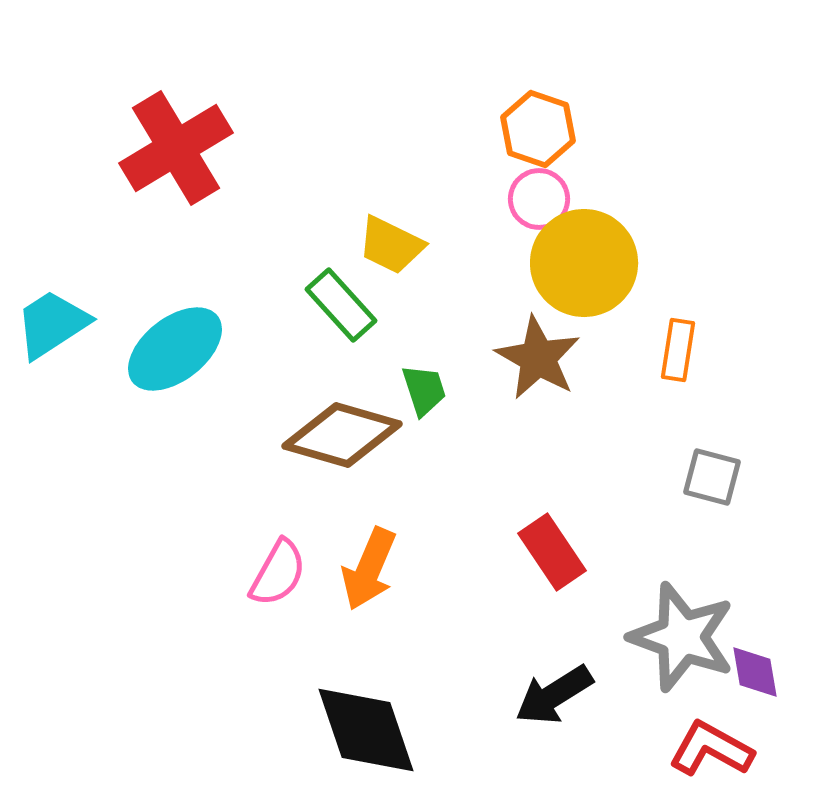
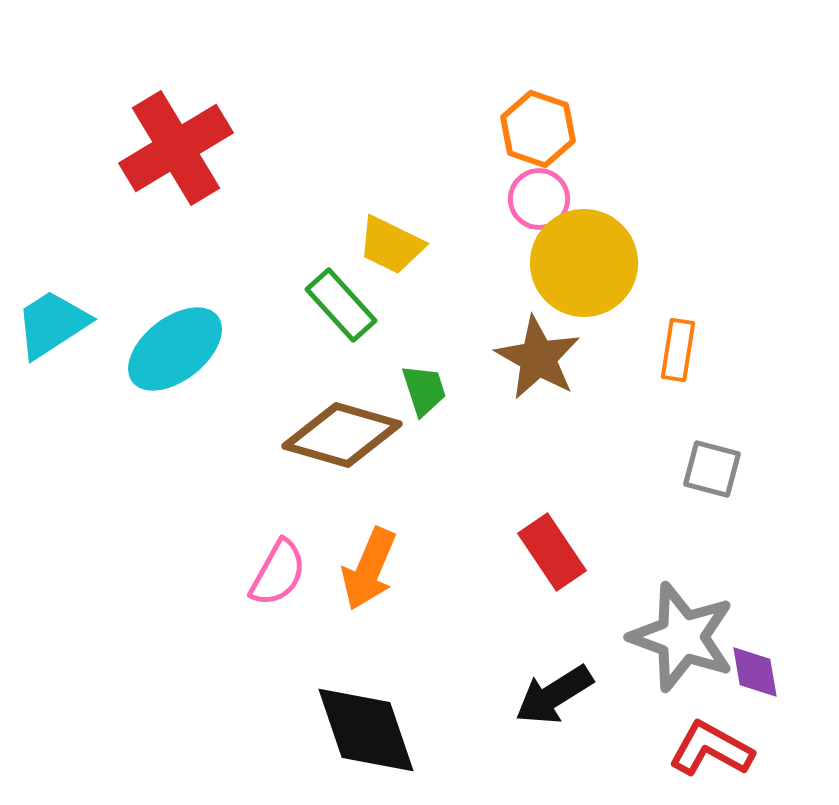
gray square: moved 8 px up
